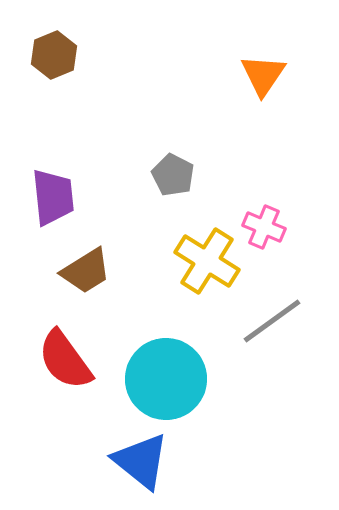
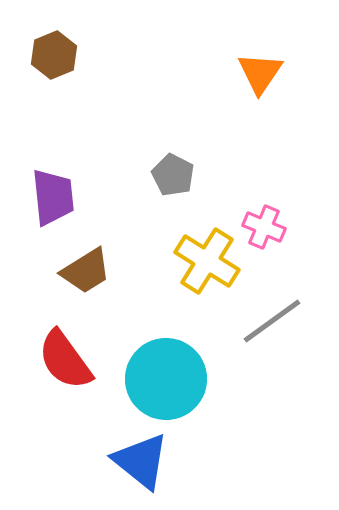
orange triangle: moved 3 px left, 2 px up
